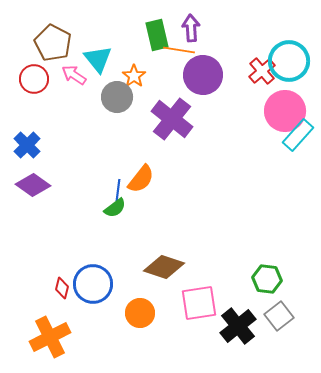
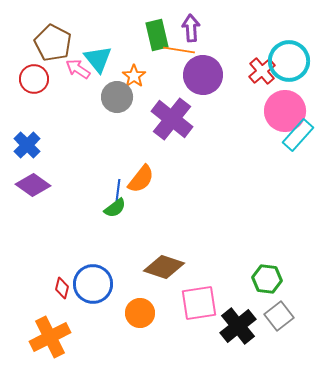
pink arrow: moved 4 px right, 6 px up
